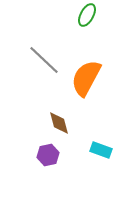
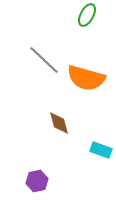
orange semicircle: rotated 102 degrees counterclockwise
purple hexagon: moved 11 px left, 26 px down
